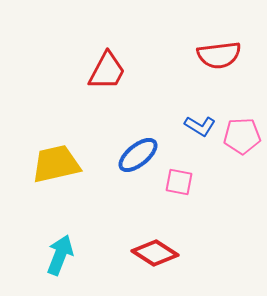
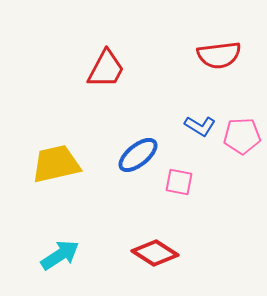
red trapezoid: moved 1 px left, 2 px up
cyan arrow: rotated 36 degrees clockwise
